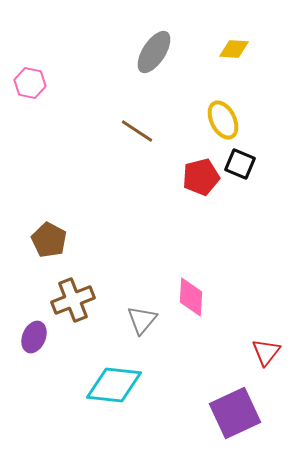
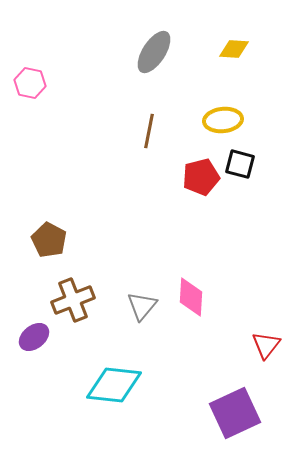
yellow ellipse: rotated 69 degrees counterclockwise
brown line: moved 12 px right; rotated 68 degrees clockwise
black square: rotated 8 degrees counterclockwise
gray triangle: moved 14 px up
purple ellipse: rotated 28 degrees clockwise
red triangle: moved 7 px up
